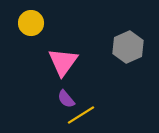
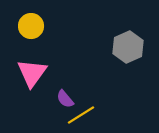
yellow circle: moved 3 px down
pink triangle: moved 31 px left, 11 px down
purple semicircle: moved 1 px left
